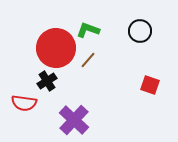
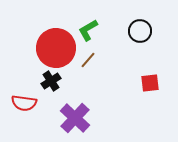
green L-shape: rotated 50 degrees counterclockwise
black cross: moved 4 px right
red square: moved 2 px up; rotated 24 degrees counterclockwise
purple cross: moved 1 px right, 2 px up
